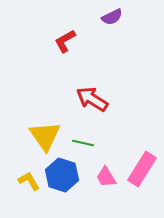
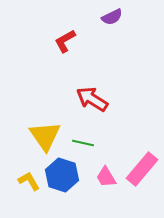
pink rectangle: rotated 8 degrees clockwise
